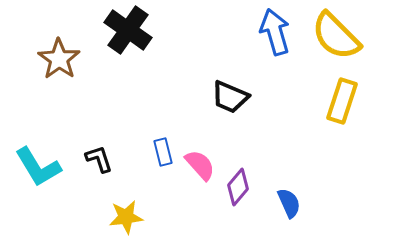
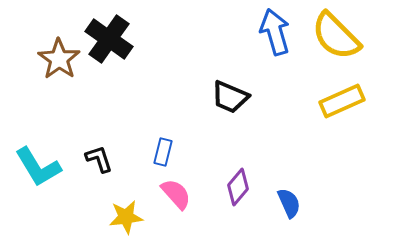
black cross: moved 19 px left, 9 px down
yellow rectangle: rotated 48 degrees clockwise
blue rectangle: rotated 28 degrees clockwise
pink semicircle: moved 24 px left, 29 px down
